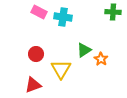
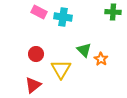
green triangle: rotated 42 degrees counterclockwise
red triangle: rotated 18 degrees counterclockwise
